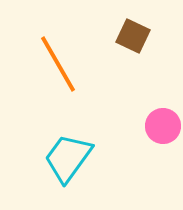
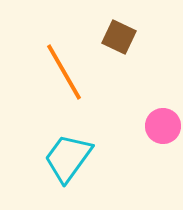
brown square: moved 14 px left, 1 px down
orange line: moved 6 px right, 8 px down
